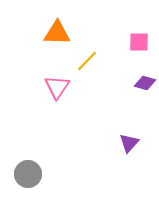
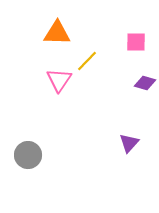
pink square: moved 3 px left
pink triangle: moved 2 px right, 7 px up
gray circle: moved 19 px up
